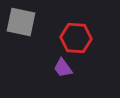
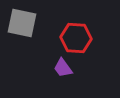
gray square: moved 1 px right, 1 px down
